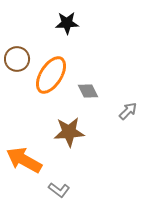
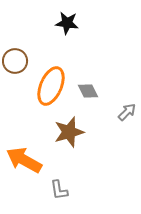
black star: rotated 10 degrees clockwise
brown circle: moved 2 px left, 2 px down
orange ellipse: moved 11 px down; rotated 9 degrees counterclockwise
gray arrow: moved 1 px left, 1 px down
brown star: rotated 12 degrees counterclockwise
gray L-shape: rotated 45 degrees clockwise
